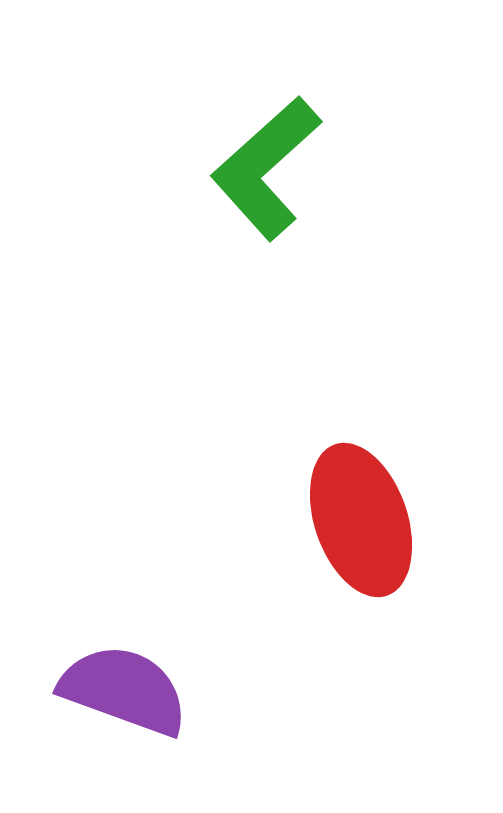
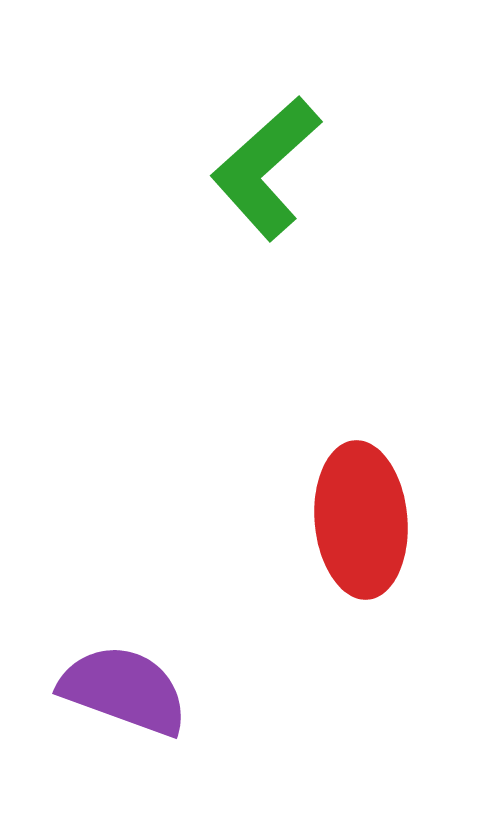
red ellipse: rotated 14 degrees clockwise
